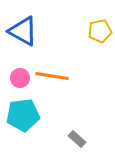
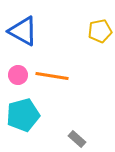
pink circle: moved 2 px left, 3 px up
cyan pentagon: rotated 8 degrees counterclockwise
